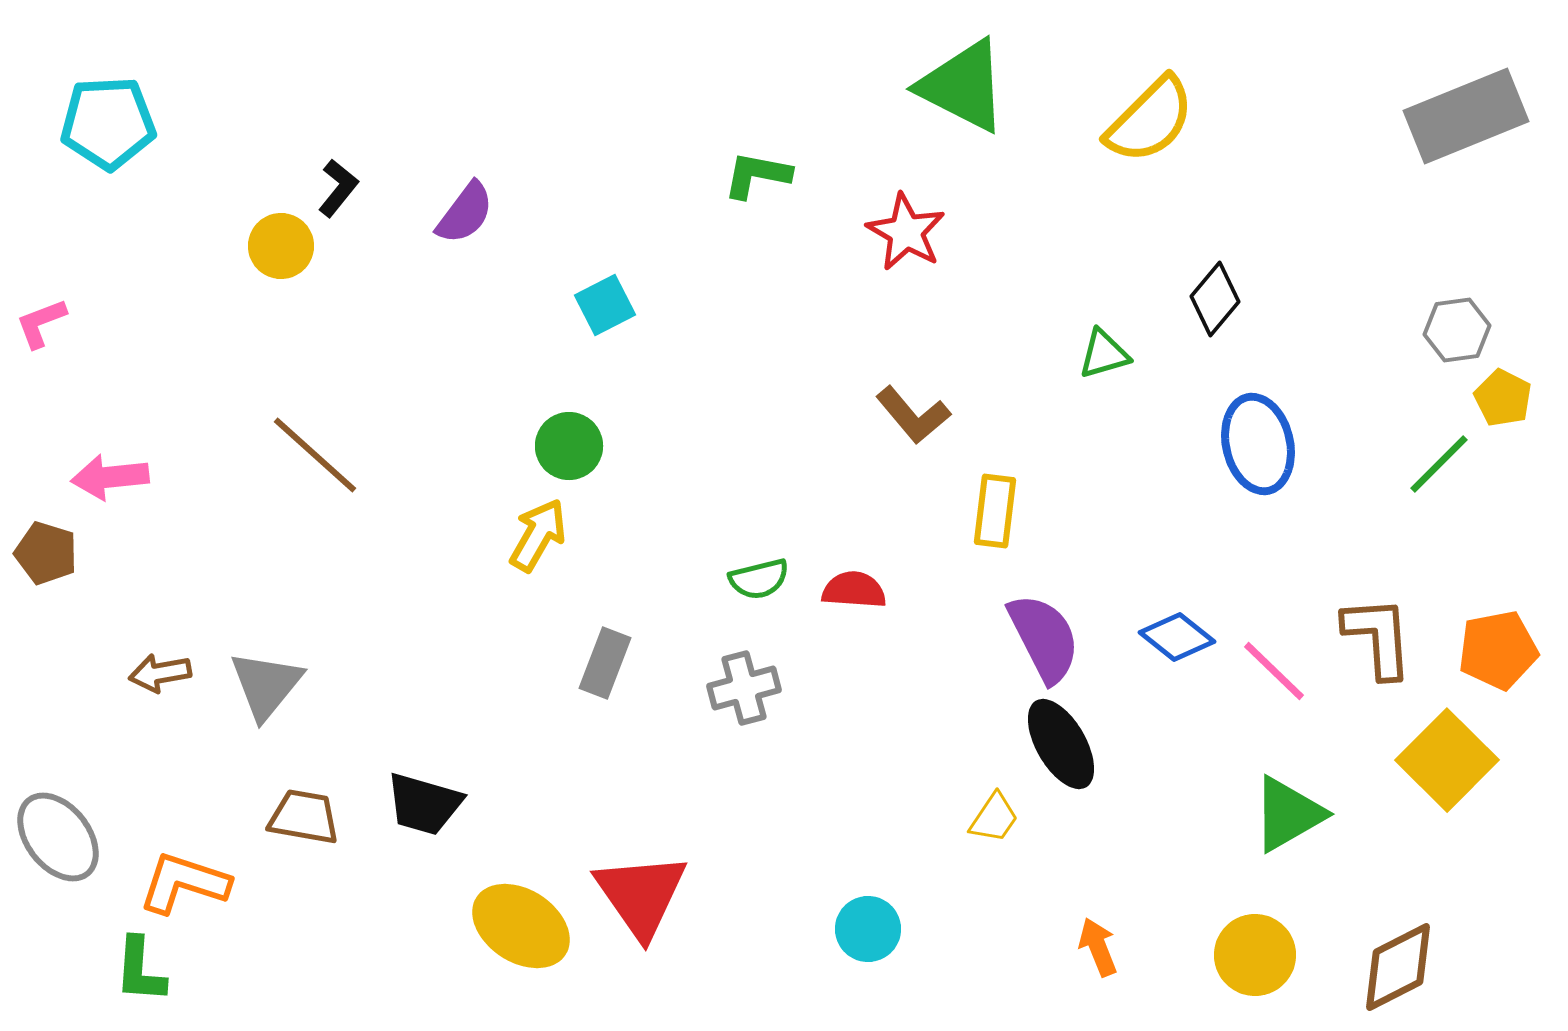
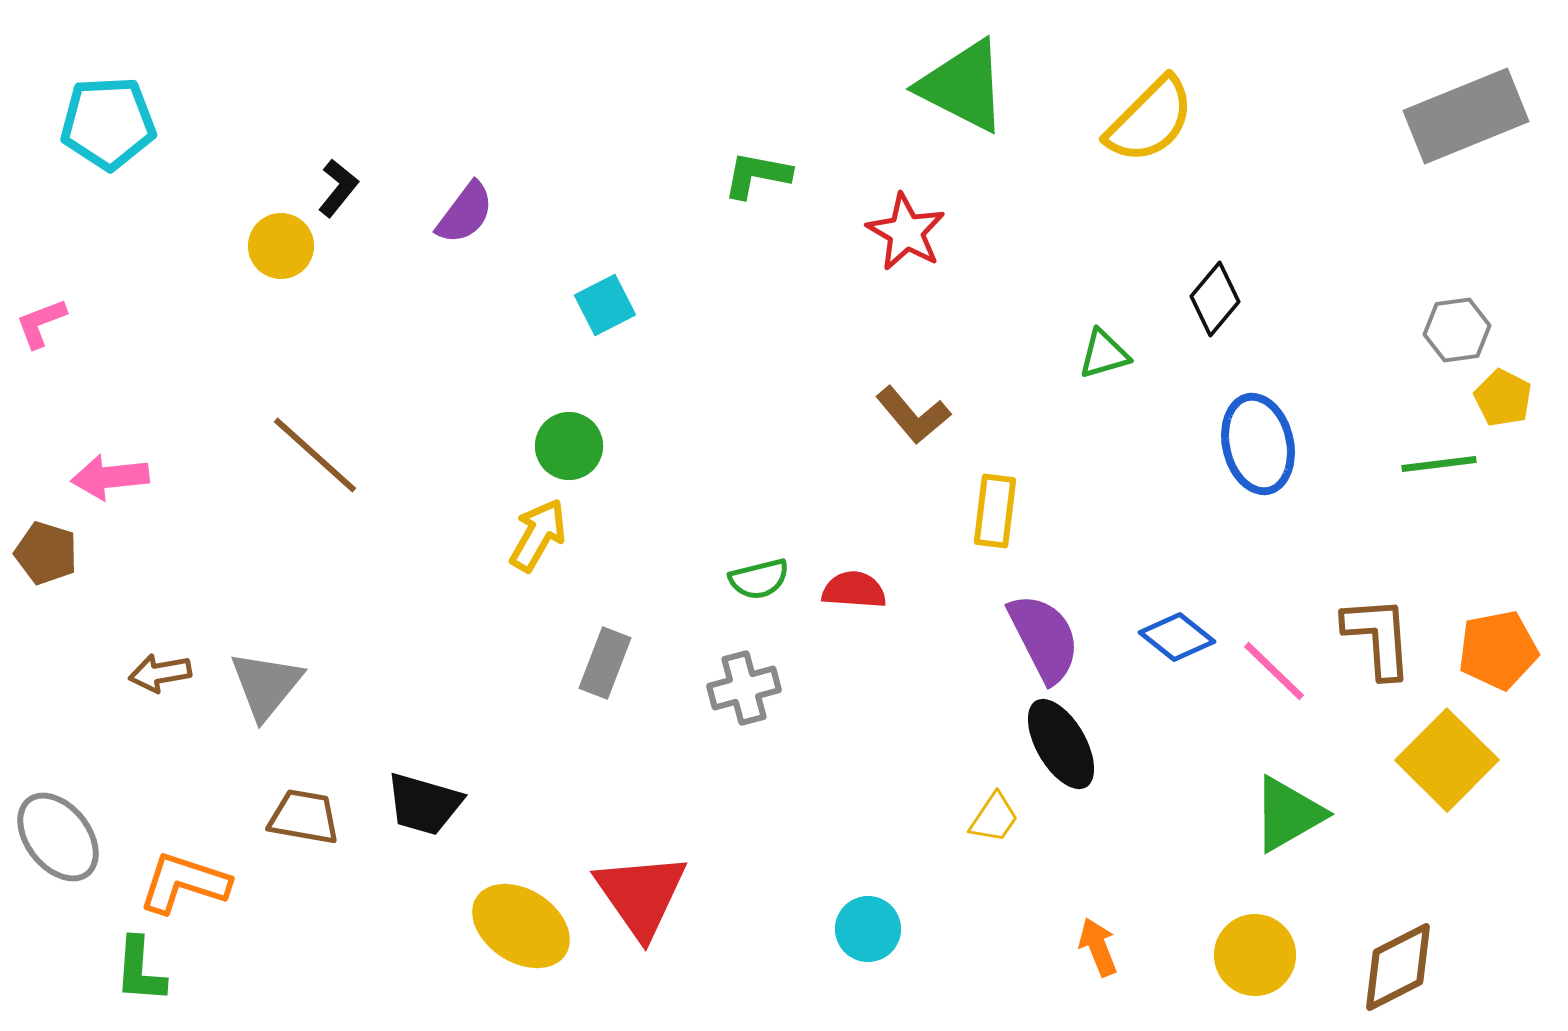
green line at (1439, 464): rotated 38 degrees clockwise
